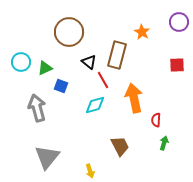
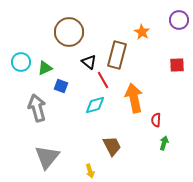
purple circle: moved 2 px up
brown trapezoid: moved 8 px left
